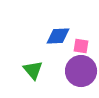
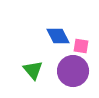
blue diamond: rotated 65 degrees clockwise
purple circle: moved 8 px left
